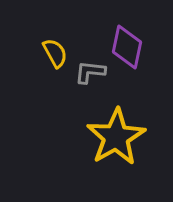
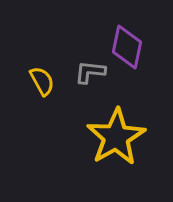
yellow semicircle: moved 13 px left, 28 px down
